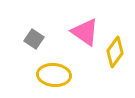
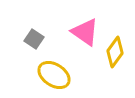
yellow ellipse: rotated 28 degrees clockwise
